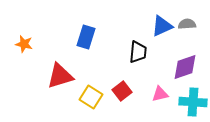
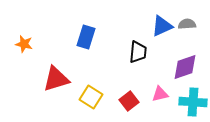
red triangle: moved 4 px left, 3 px down
red square: moved 7 px right, 10 px down
